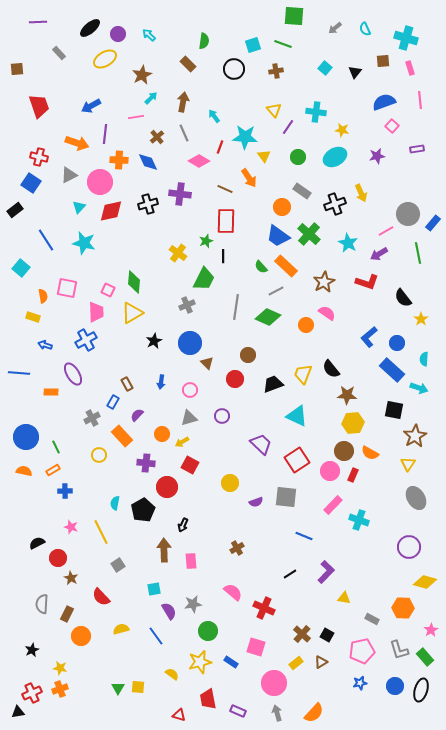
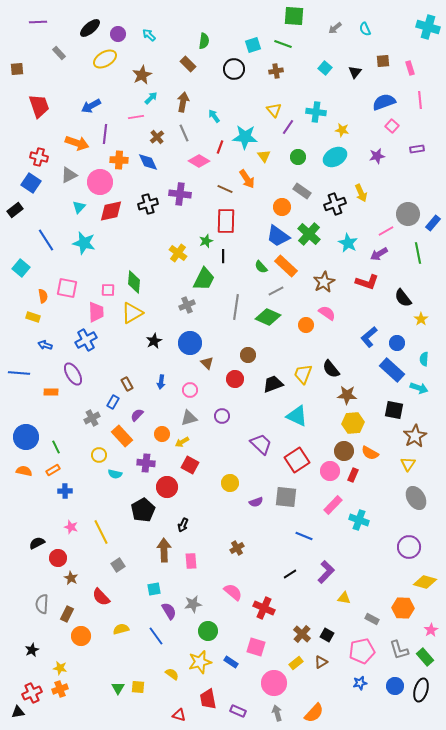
cyan cross at (406, 38): moved 22 px right, 11 px up
orange arrow at (249, 178): moved 2 px left, 1 px down
pink square at (108, 290): rotated 24 degrees counterclockwise
cyan semicircle at (115, 503): moved 29 px up; rotated 88 degrees counterclockwise
